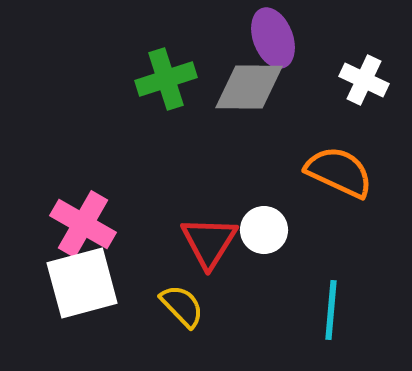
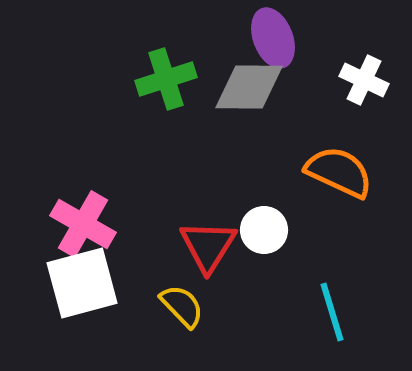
red triangle: moved 1 px left, 4 px down
cyan line: moved 1 px right, 2 px down; rotated 22 degrees counterclockwise
